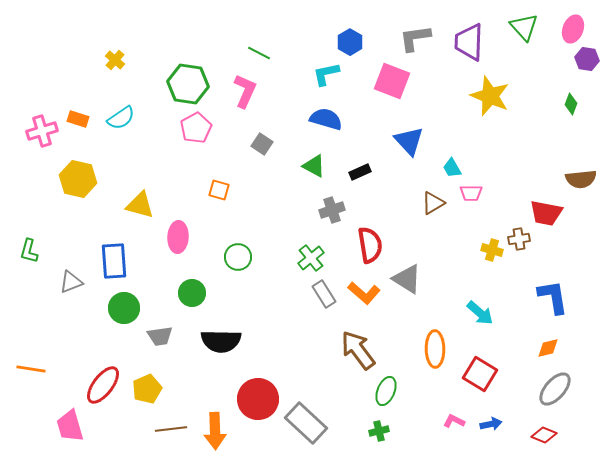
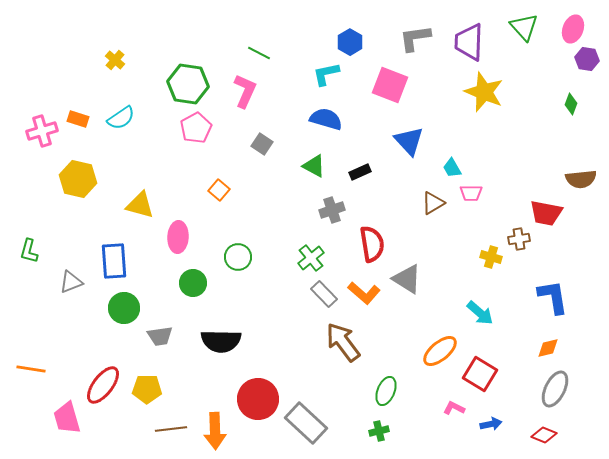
pink square at (392, 81): moved 2 px left, 4 px down
yellow star at (490, 96): moved 6 px left, 4 px up
orange square at (219, 190): rotated 25 degrees clockwise
red semicircle at (370, 245): moved 2 px right, 1 px up
yellow cross at (492, 250): moved 1 px left, 7 px down
green circle at (192, 293): moved 1 px right, 10 px up
gray rectangle at (324, 294): rotated 12 degrees counterclockwise
orange ellipse at (435, 349): moved 5 px right, 2 px down; rotated 51 degrees clockwise
brown arrow at (358, 350): moved 15 px left, 8 px up
yellow pentagon at (147, 389): rotated 24 degrees clockwise
gray ellipse at (555, 389): rotated 15 degrees counterclockwise
pink L-shape at (454, 421): moved 13 px up
pink trapezoid at (70, 426): moved 3 px left, 8 px up
